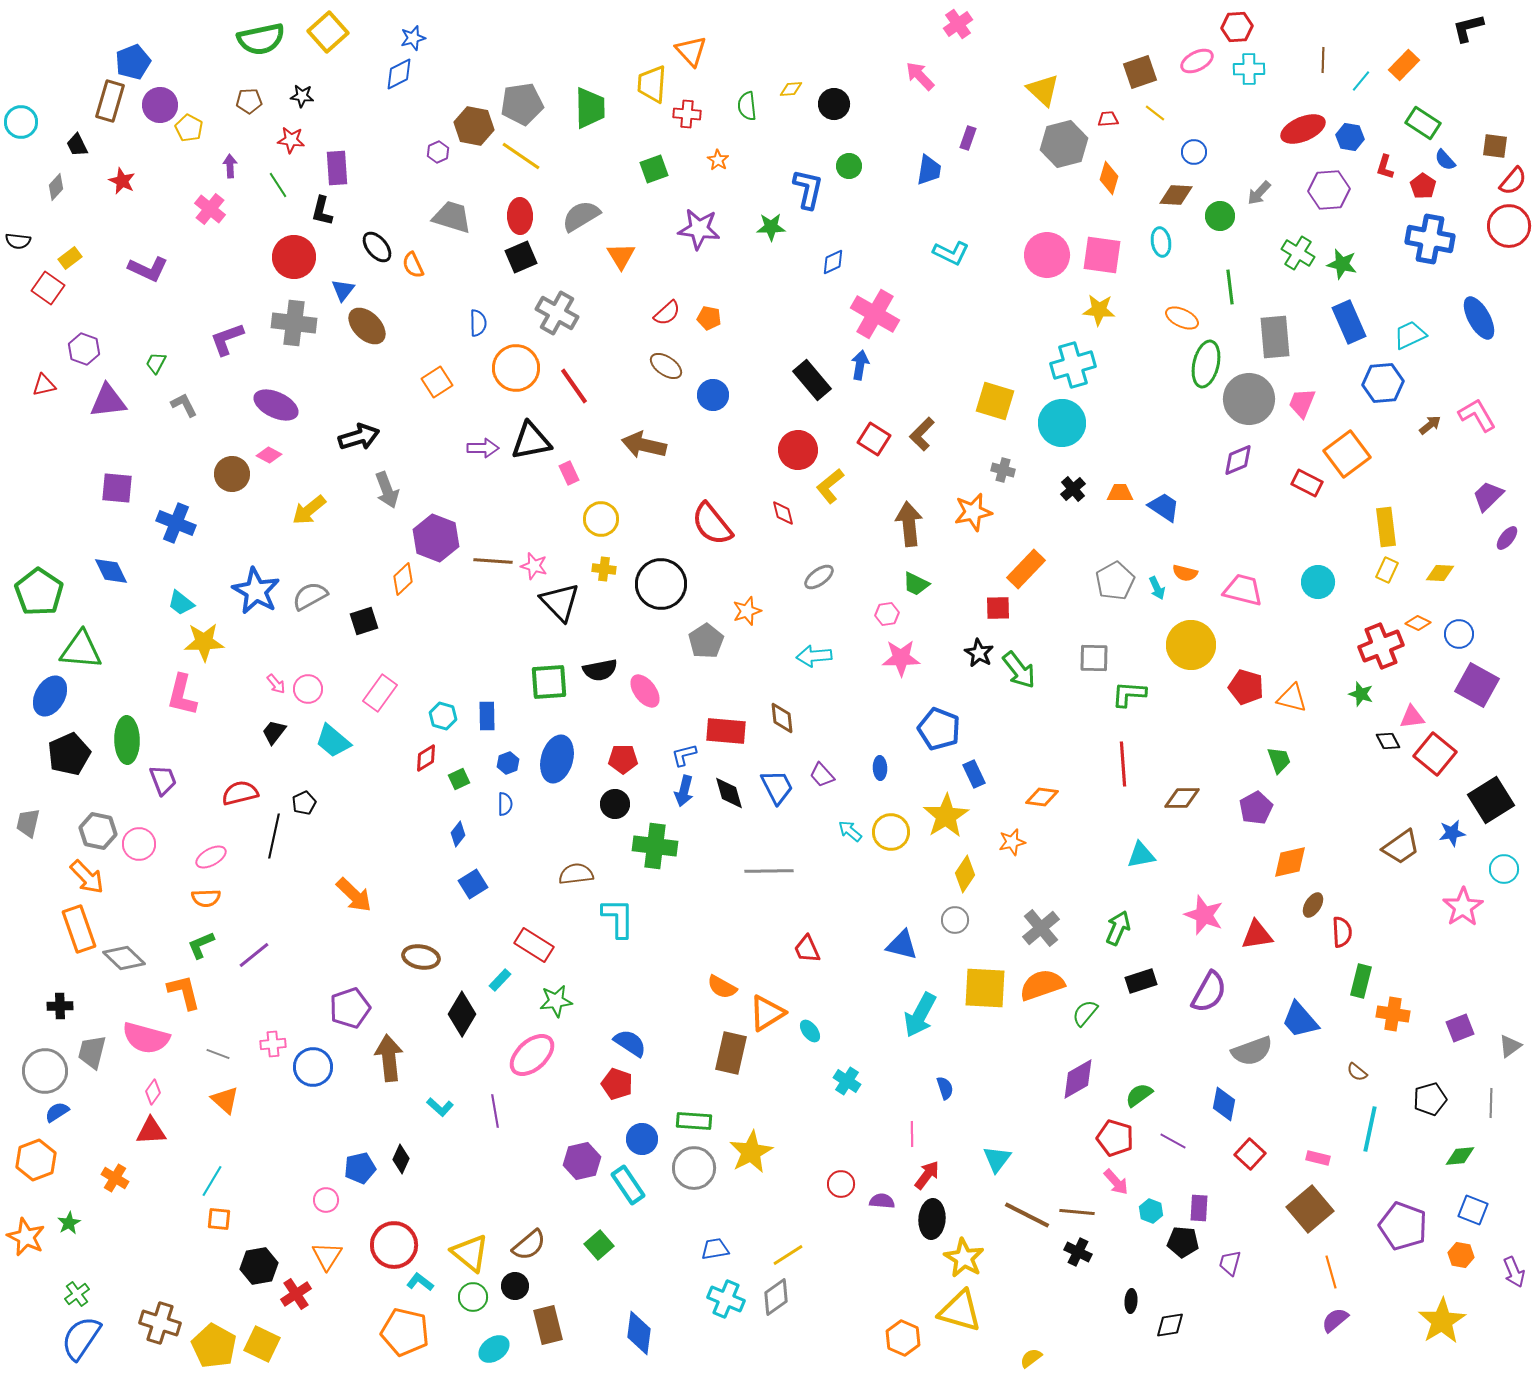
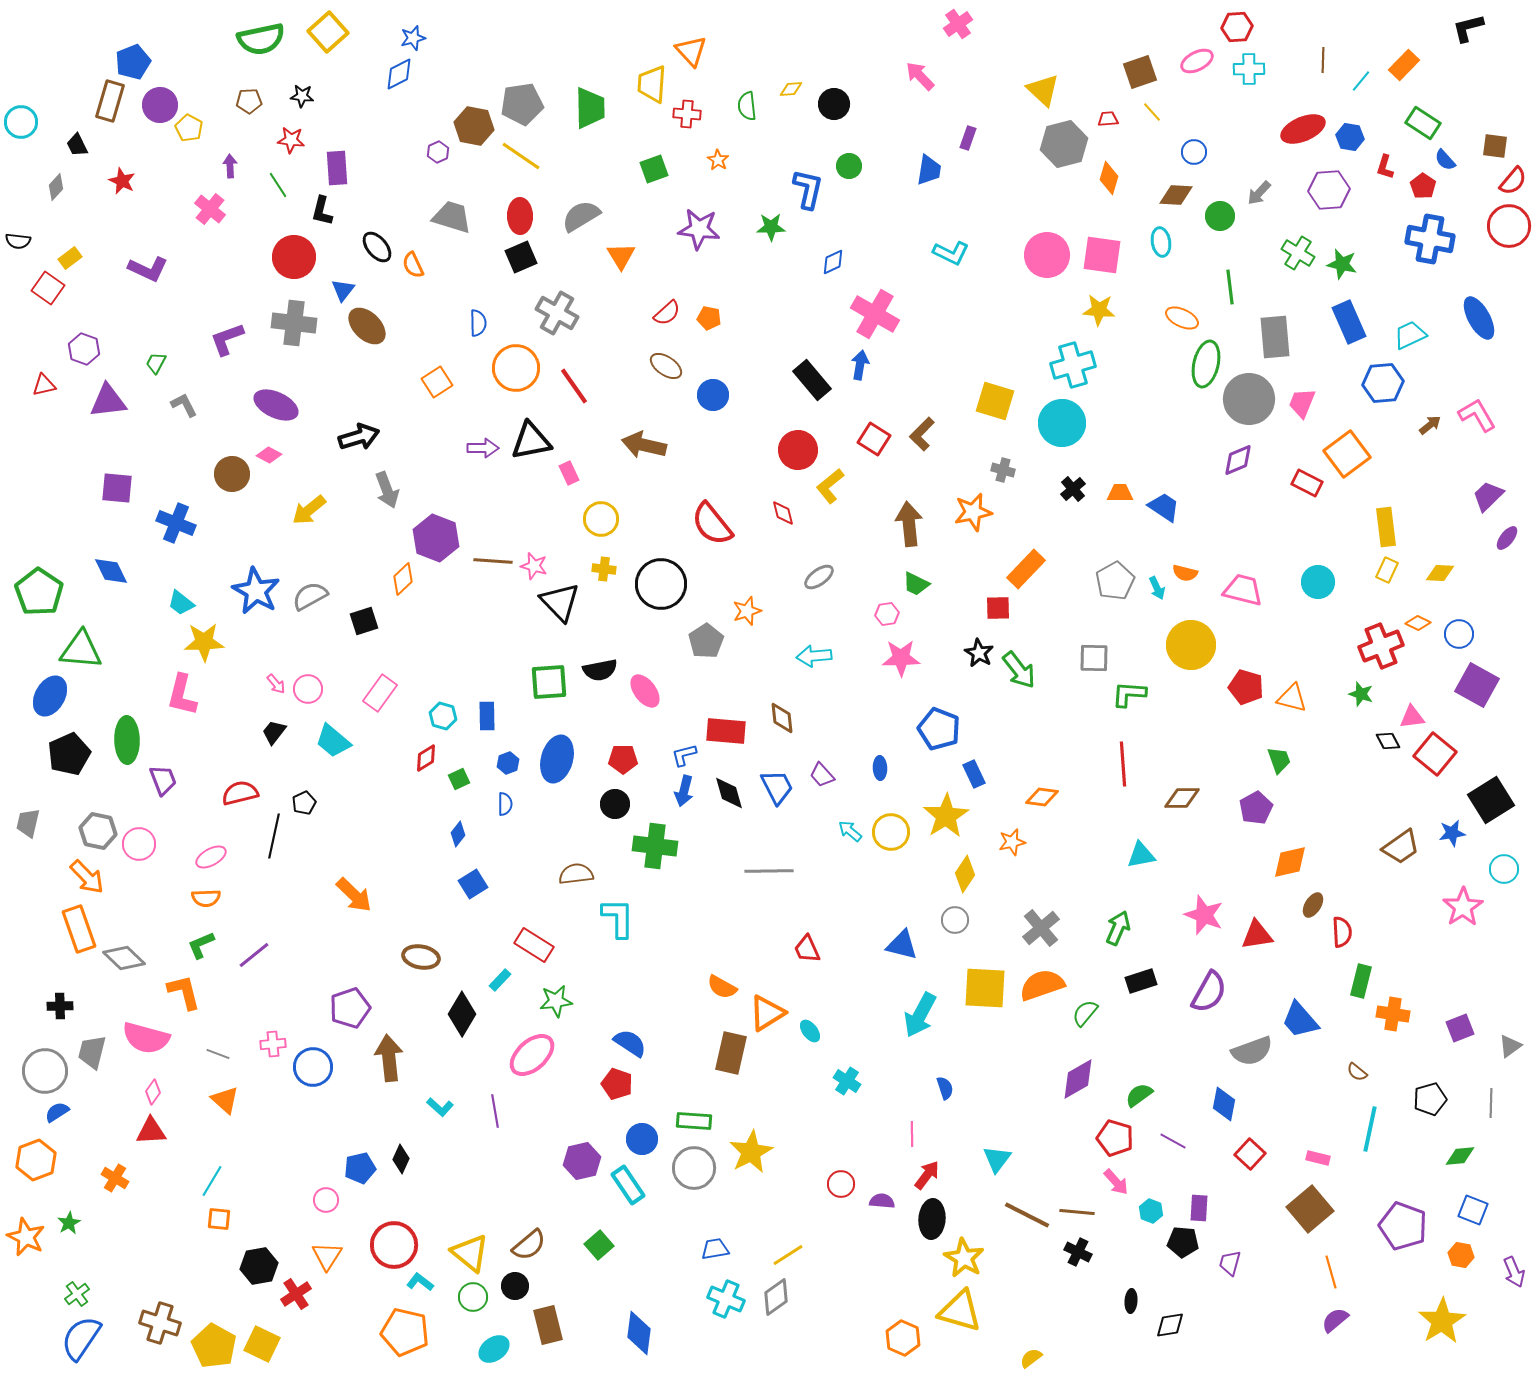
yellow line at (1155, 113): moved 3 px left, 1 px up; rotated 10 degrees clockwise
